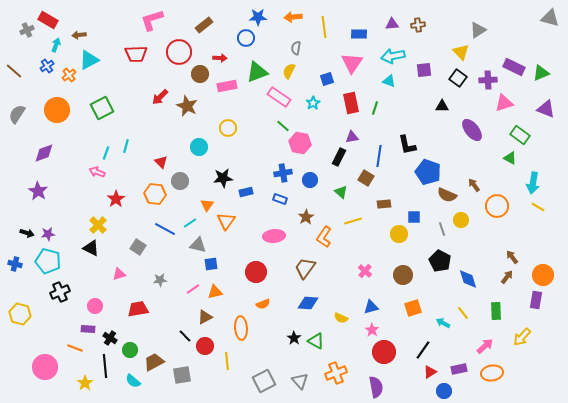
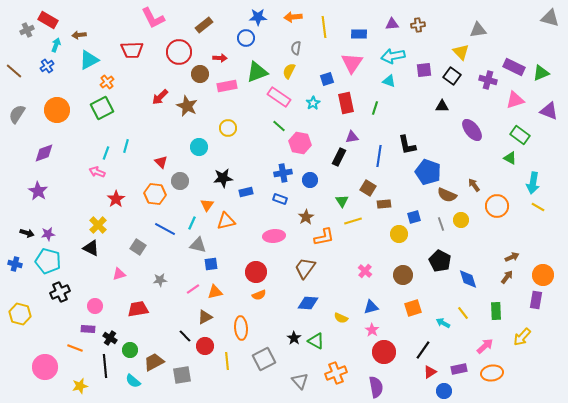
pink L-shape at (152, 20): moved 1 px right, 2 px up; rotated 100 degrees counterclockwise
gray triangle at (478, 30): rotated 24 degrees clockwise
red trapezoid at (136, 54): moved 4 px left, 4 px up
orange cross at (69, 75): moved 38 px right, 7 px down
black square at (458, 78): moved 6 px left, 2 px up
purple cross at (488, 80): rotated 18 degrees clockwise
red rectangle at (351, 103): moved 5 px left
pink triangle at (504, 103): moved 11 px right, 3 px up
purple triangle at (546, 109): moved 3 px right, 2 px down
green line at (283, 126): moved 4 px left
brown square at (366, 178): moved 2 px right, 10 px down
green triangle at (341, 192): moved 1 px right, 9 px down; rotated 16 degrees clockwise
blue square at (414, 217): rotated 16 degrees counterclockwise
orange triangle at (226, 221): rotated 42 degrees clockwise
cyan line at (190, 223): moved 2 px right; rotated 32 degrees counterclockwise
gray line at (442, 229): moved 1 px left, 5 px up
orange L-shape at (324, 237): rotated 135 degrees counterclockwise
brown arrow at (512, 257): rotated 104 degrees clockwise
orange semicircle at (263, 304): moved 4 px left, 9 px up
gray square at (264, 381): moved 22 px up
yellow star at (85, 383): moved 5 px left, 3 px down; rotated 21 degrees clockwise
